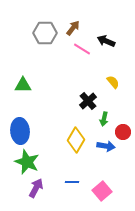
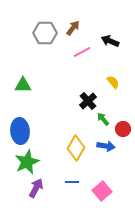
black arrow: moved 4 px right
pink line: moved 3 px down; rotated 60 degrees counterclockwise
green arrow: moved 1 px left; rotated 128 degrees clockwise
red circle: moved 3 px up
yellow diamond: moved 8 px down
green star: rotated 25 degrees clockwise
